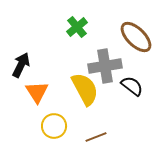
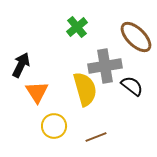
yellow semicircle: rotated 12 degrees clockwise
